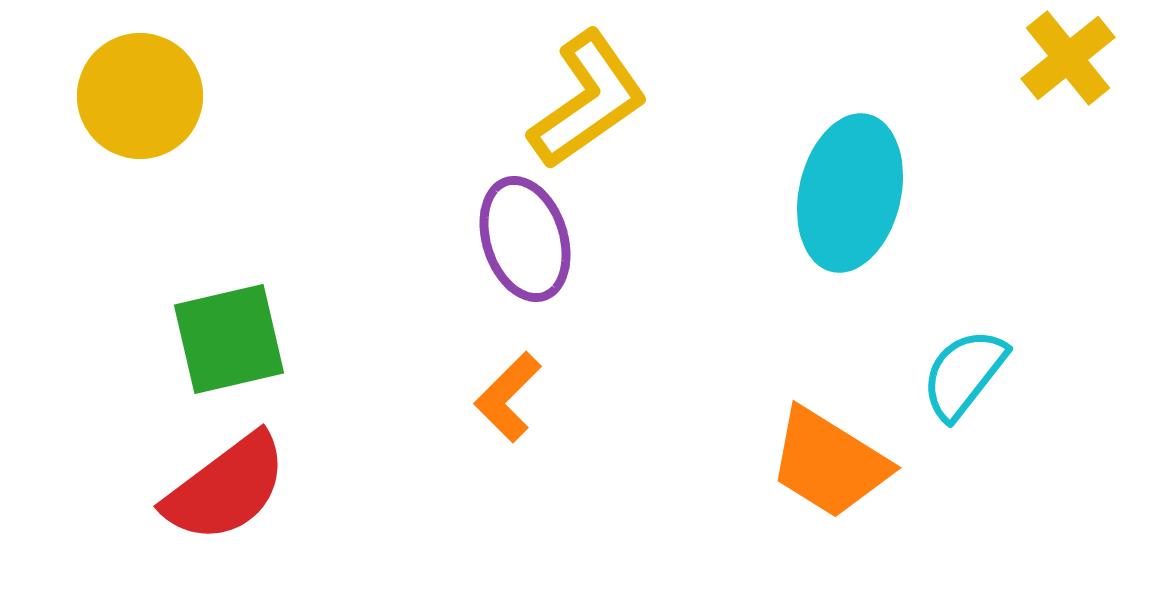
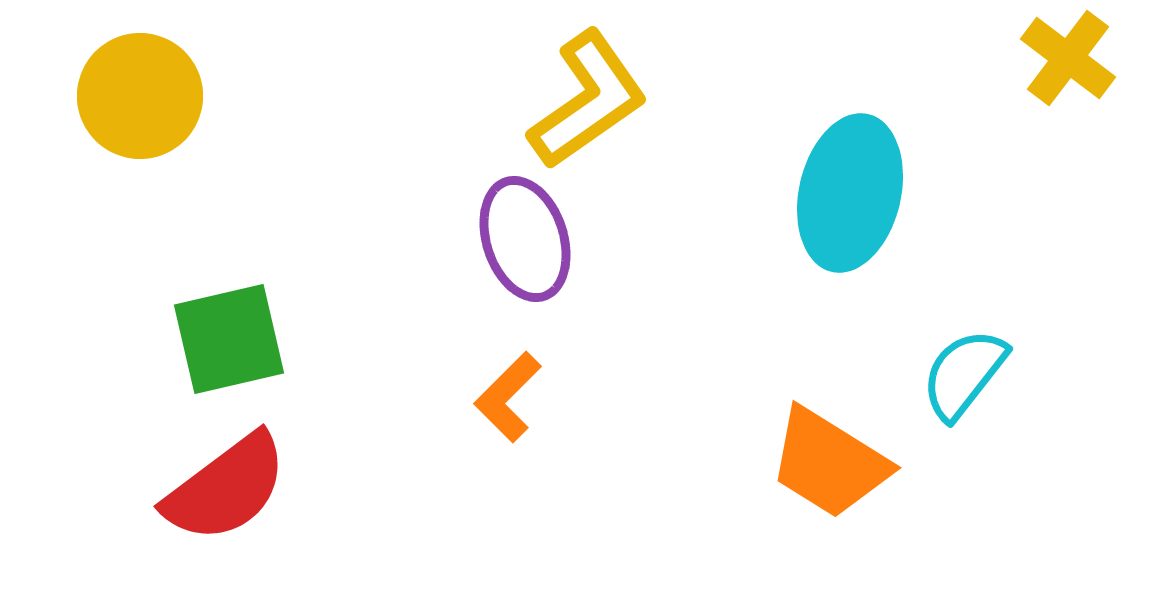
yellow cross: rotated 14 degrees counterclockwise
